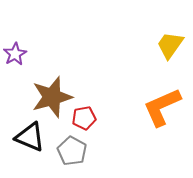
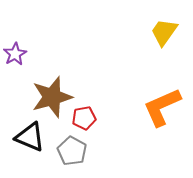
yellow trapezoid: moved 6 px left, 13 px up
